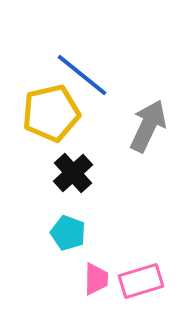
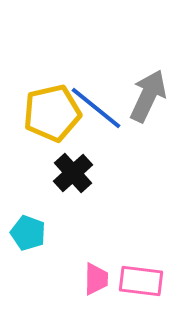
blue line: moved 14 px right, 33 px down
yellow pentagon: moved 1 px right
gray arrow: moved 30 px up
cyan pentagon: moved 40 px left
pink rectangle: rotated 24 degrees clockwise
